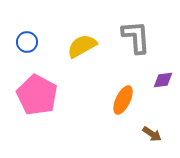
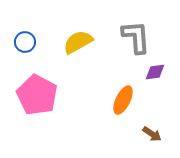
blue circle: moved 2 px left
yellow semicircle: moved 4 px left, 4 px up
purple diamond: moved 8 px left, 8 px up
